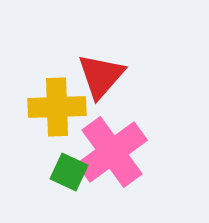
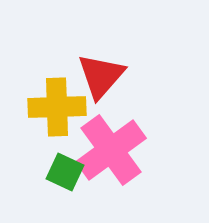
pink cross: moved 1 px left, 2 px up
green square: moved 4 px left
